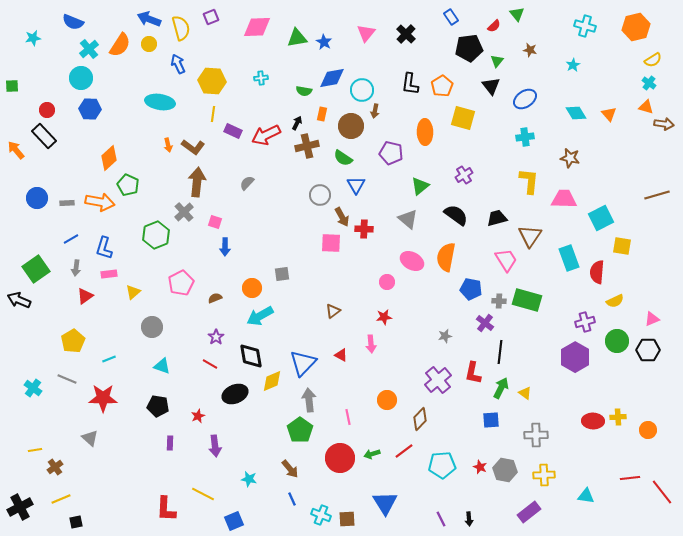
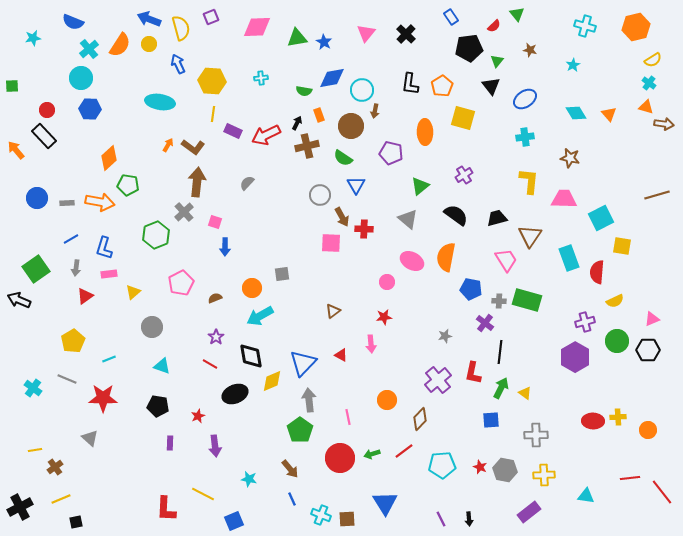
orange rectangle at (322, 114): moved 3 px left, 1 px down; rotated 32 degrees counterclockwise
orange arrow at (168, 145): rotated 136 degrees counterclockwise
green pentagon at (128, 185): rotated 15 degrees counterclockwise
